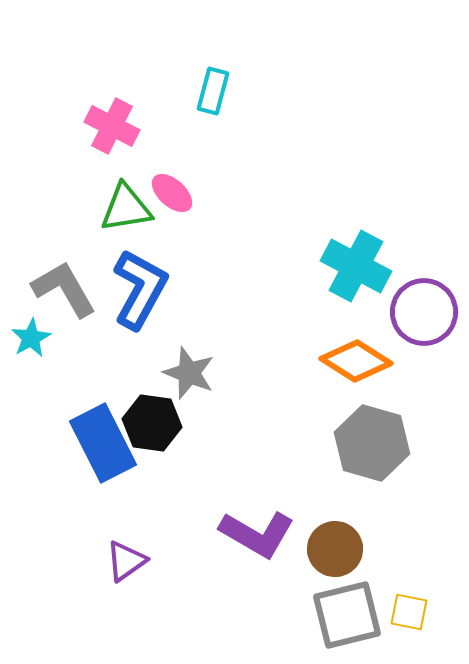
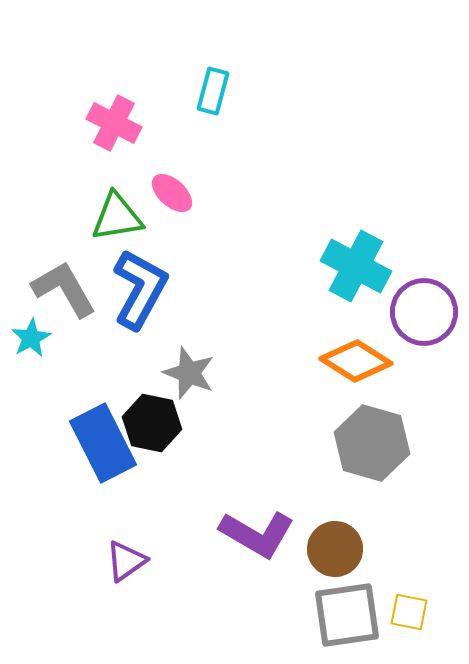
pink cross: moved 2 px right, 3 px up
green triangle: moved 9 px left, 9 px down
black hexagon: rotated 4 degrees clockwise
gray square: rotated 6 degrees clockwise
